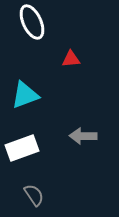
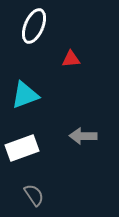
white ellipse: moved 2 px right, 4 px down; rotated 48 degrees clockwise
